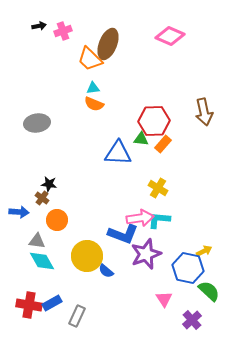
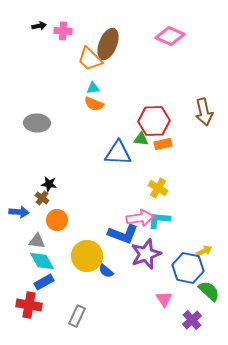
pink cross: rotated 24 degrees clockwise
gray ellipse: rotated 10 degrees clockwise
orange rectangle: rotated 36 degrees clockwise
blue rectangle: moved 8 px left, 21 px up
